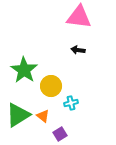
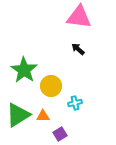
black arrow: moved 1 px up; rotated 32 degrees clockwise
cyan cross: moved 4 px right
orange triangle: rotated 40 degrees counterclockwise
